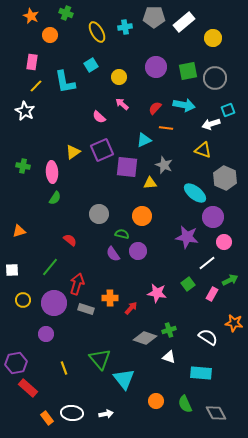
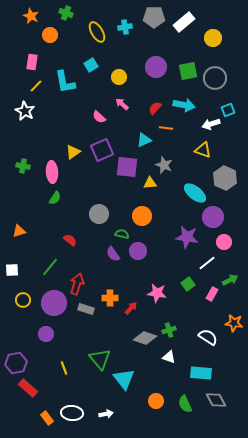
gray diamond at (216, 413): moved 13 px up
